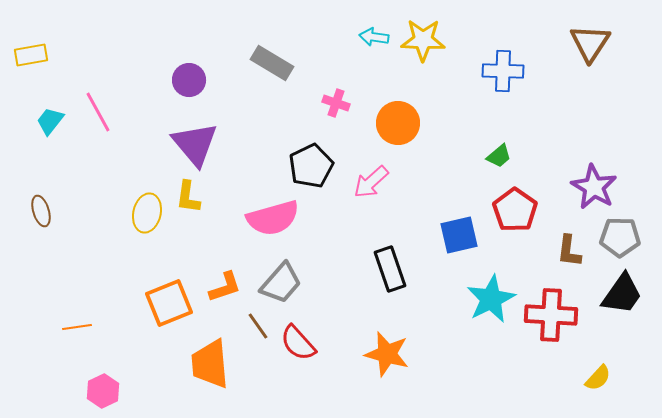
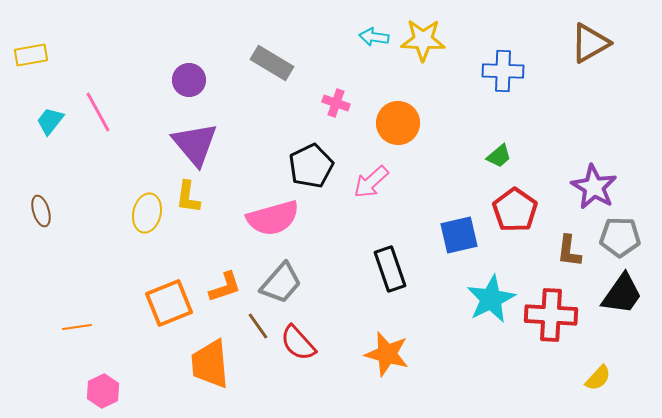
brown triangle: rotated 27 degrees clockwise
